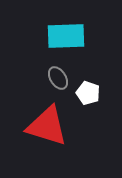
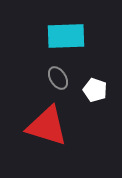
white pentagon: moved 7 px right, 3 px up
